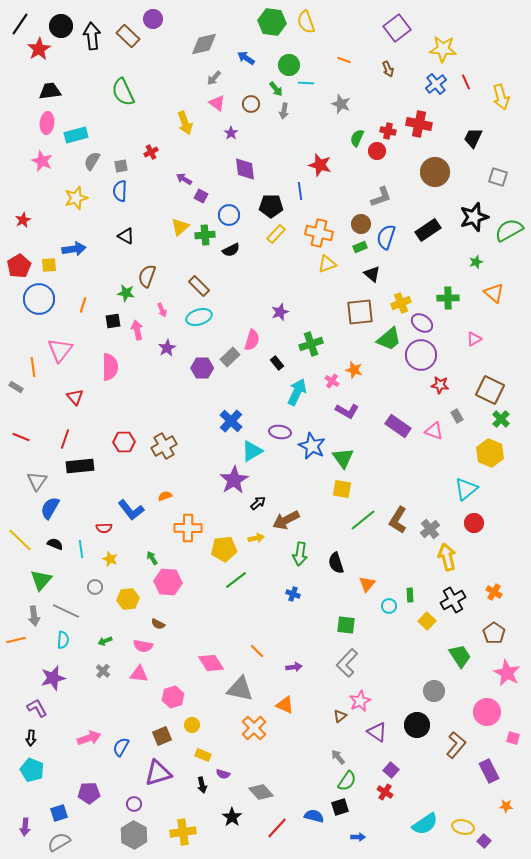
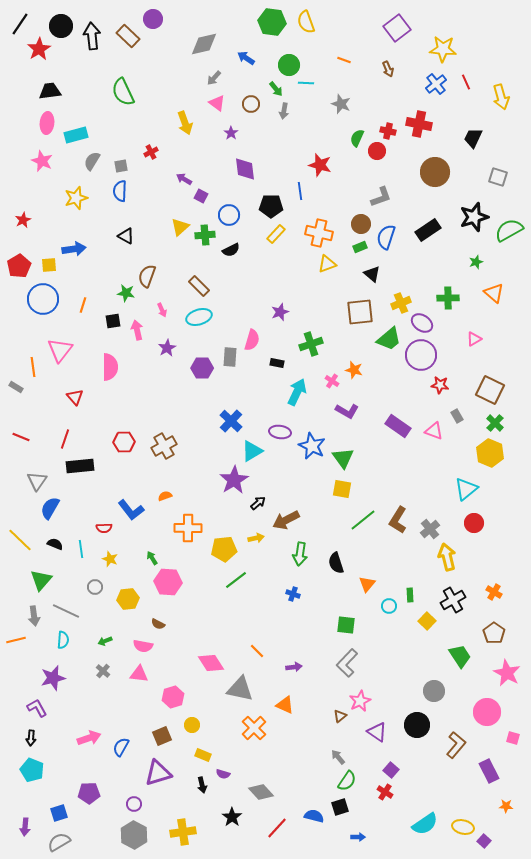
blue circle at (39, 299): moved 4 px right
gray rectangle at (230, 357): rotated 42 degrees counterclockwise
black rectangle at (277, 363): rotated 40 degrees counterclockwise
green cross at (501, 419): moved 6 px left, 4 px down
